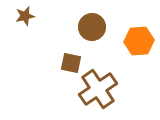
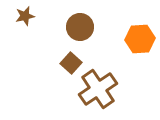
brown circle: moved 12 px left
orange hexagon: moved 1 px right, 2 px up
brown square: rotated 30 degrees clockwise
